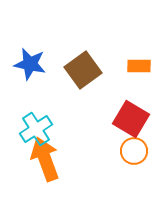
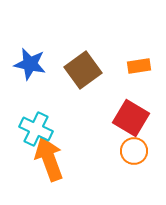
orange rectangle: rotated 10 degrees counterclockwise
red square: moved 1 px up
cyan cross: rotated 32 degrees counterclockwise
orange arrow: moved 4 px right
